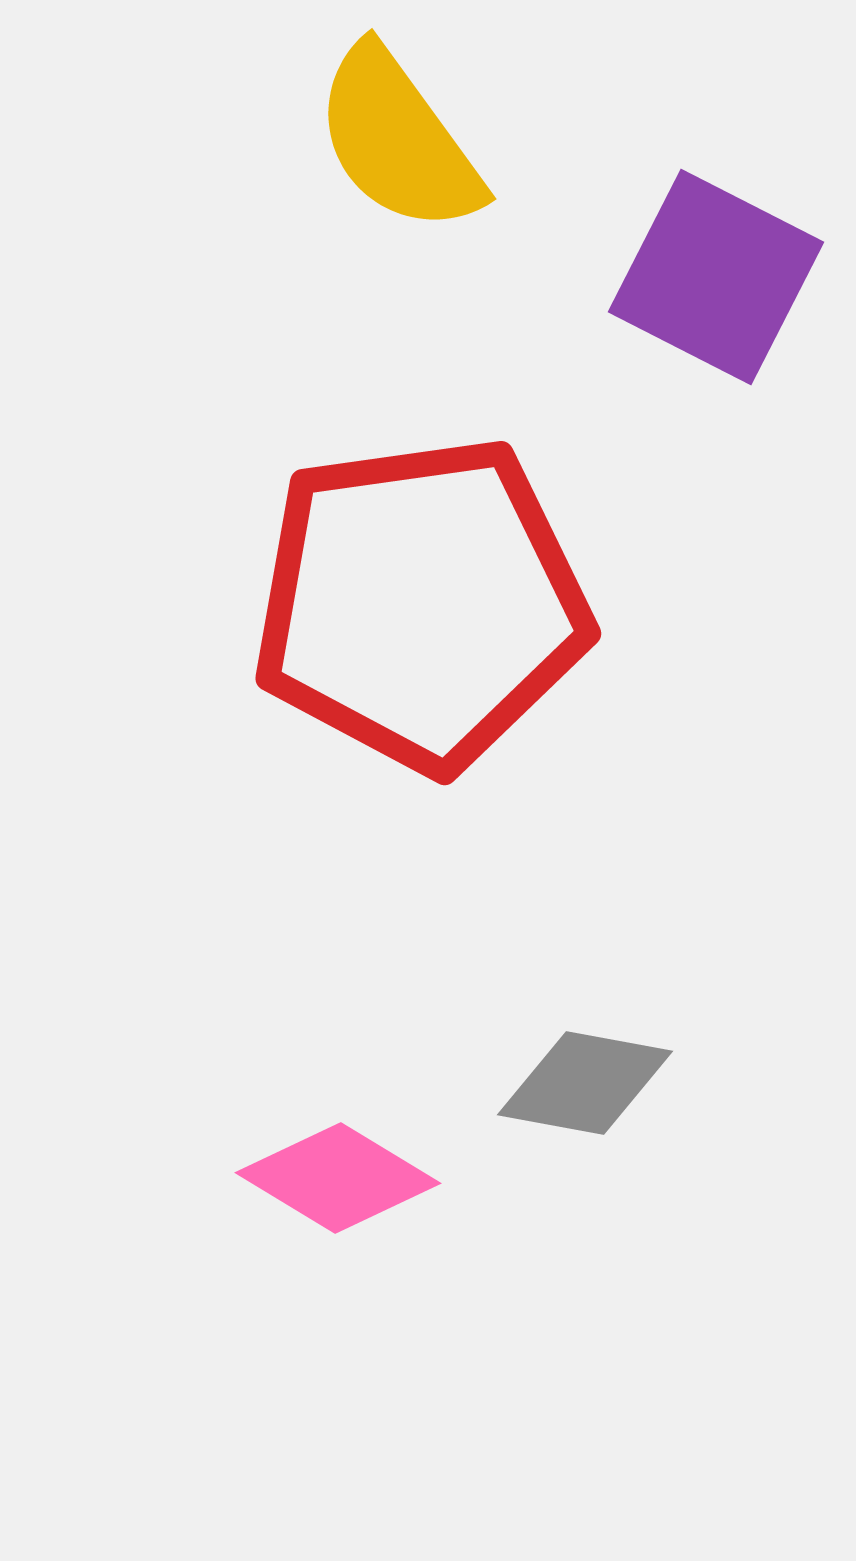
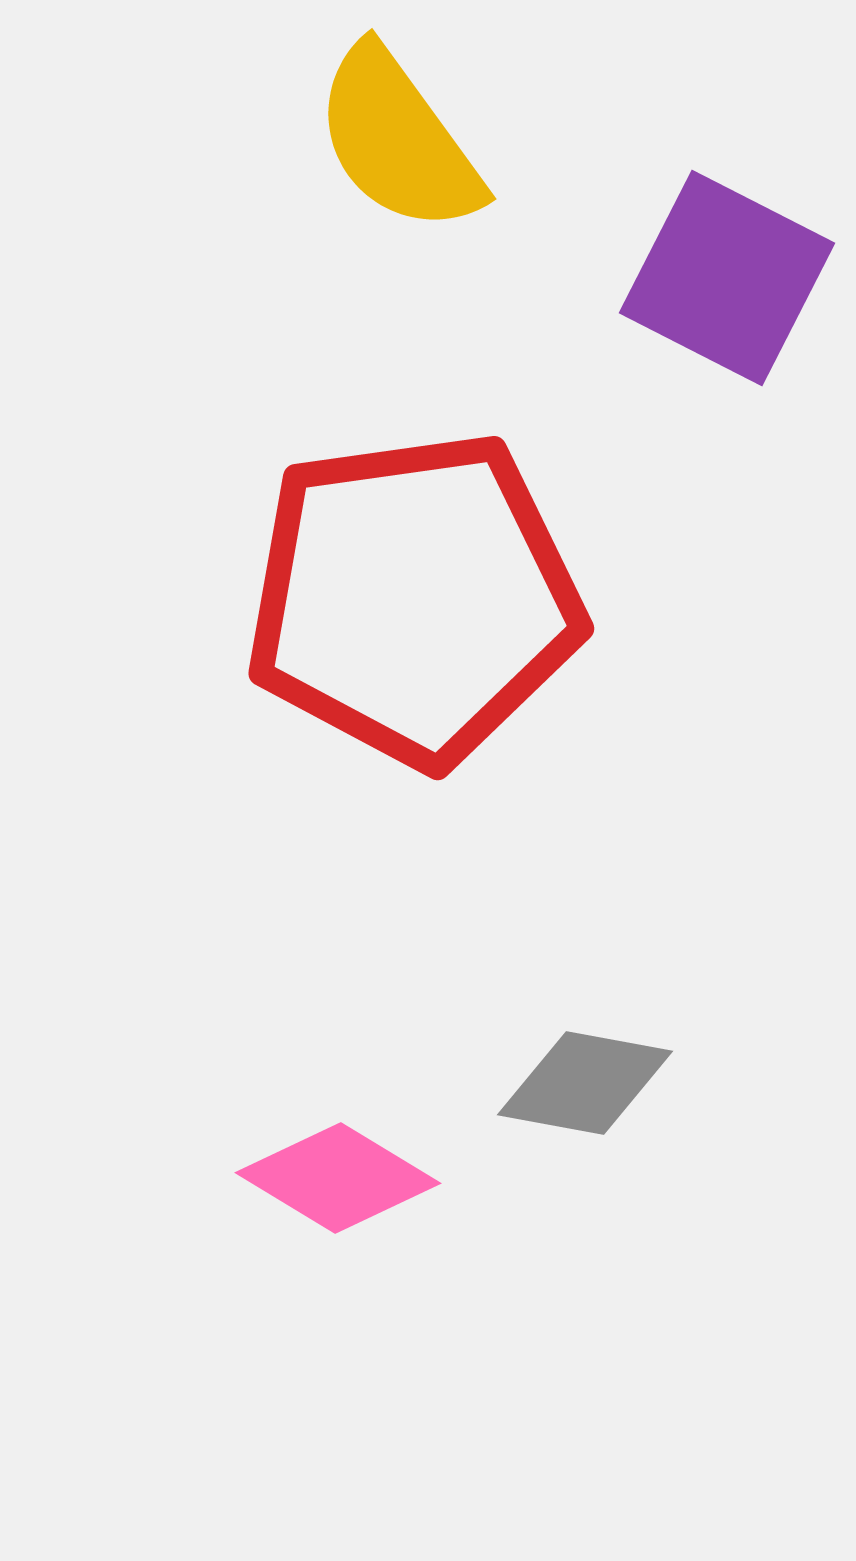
purple square: moved 11 px right, 1 px down
red pentagon: moved 7 px left, 5 px up
